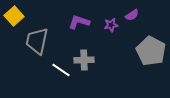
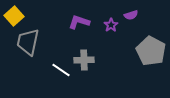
purple semicircle: moved 1 px left; rotated 16 degrees clockwise
purple star: rotated 24 degrees counterclockwise
gray trapezoid: moved 9 px left, 1 px down
